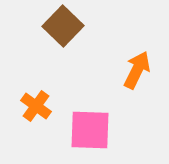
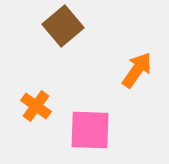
brown square: rotated 6 degrees clockwise
orange arrow: rotated 9 degrees clockwise
